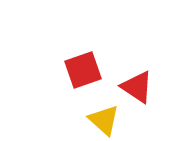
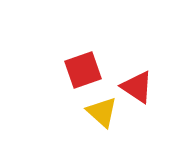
yellow triangle: moved 2 px left, 8 px up
